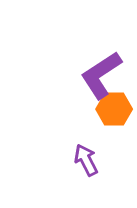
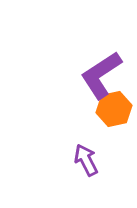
orange hexagon: rotated 12 degrees counterclockwise
